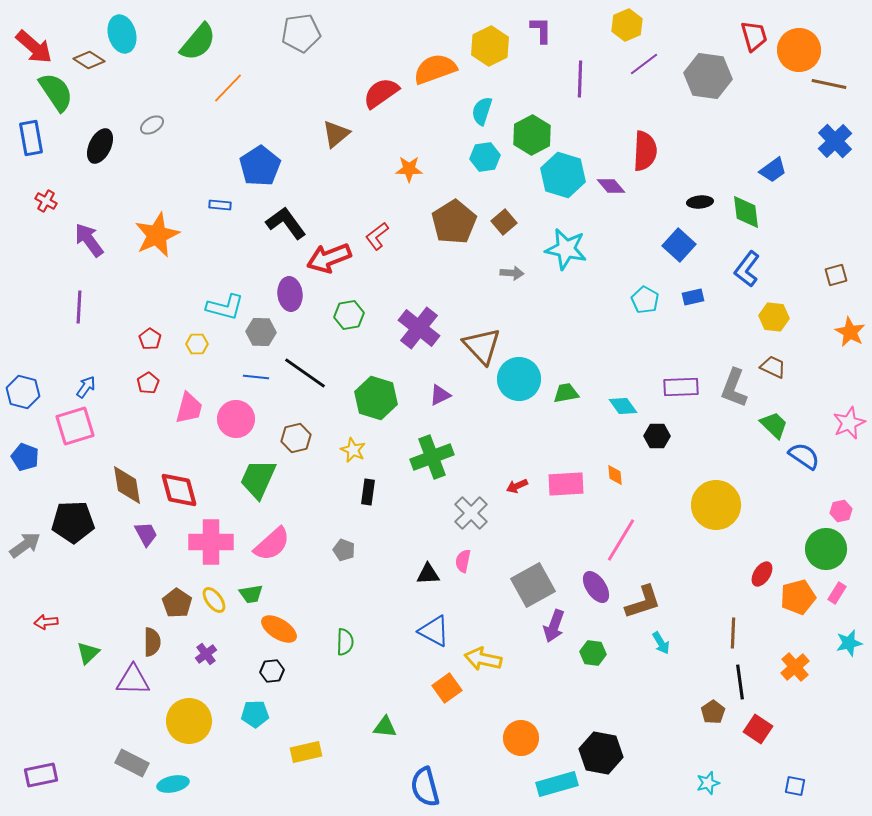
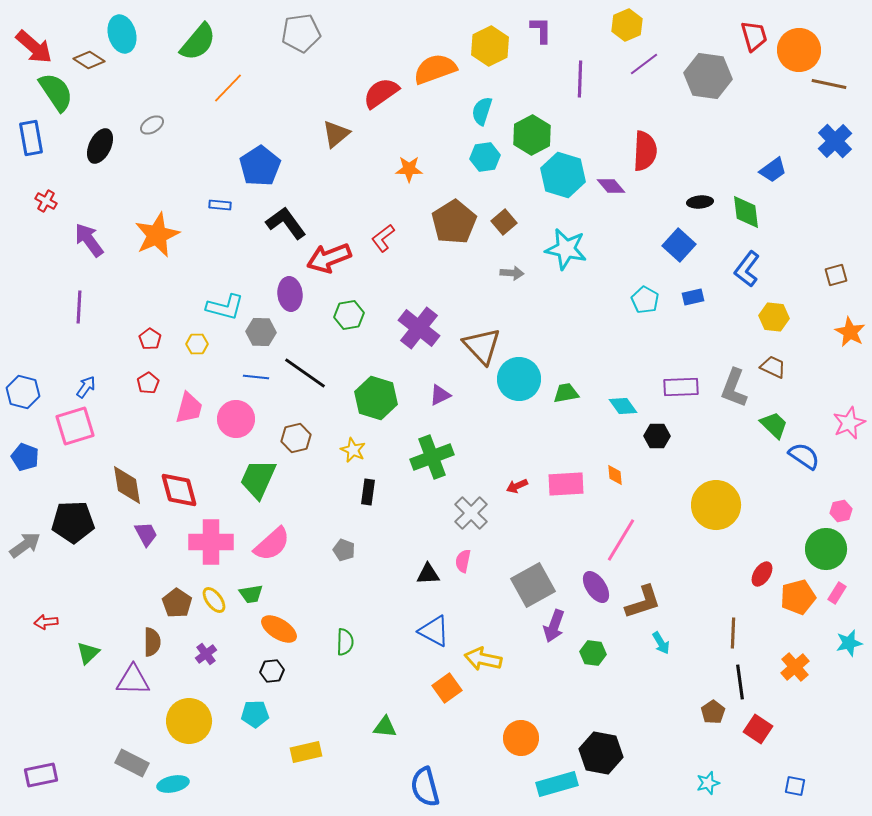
red L-shape at (377, 236): moved 6 px right, 2 px down
